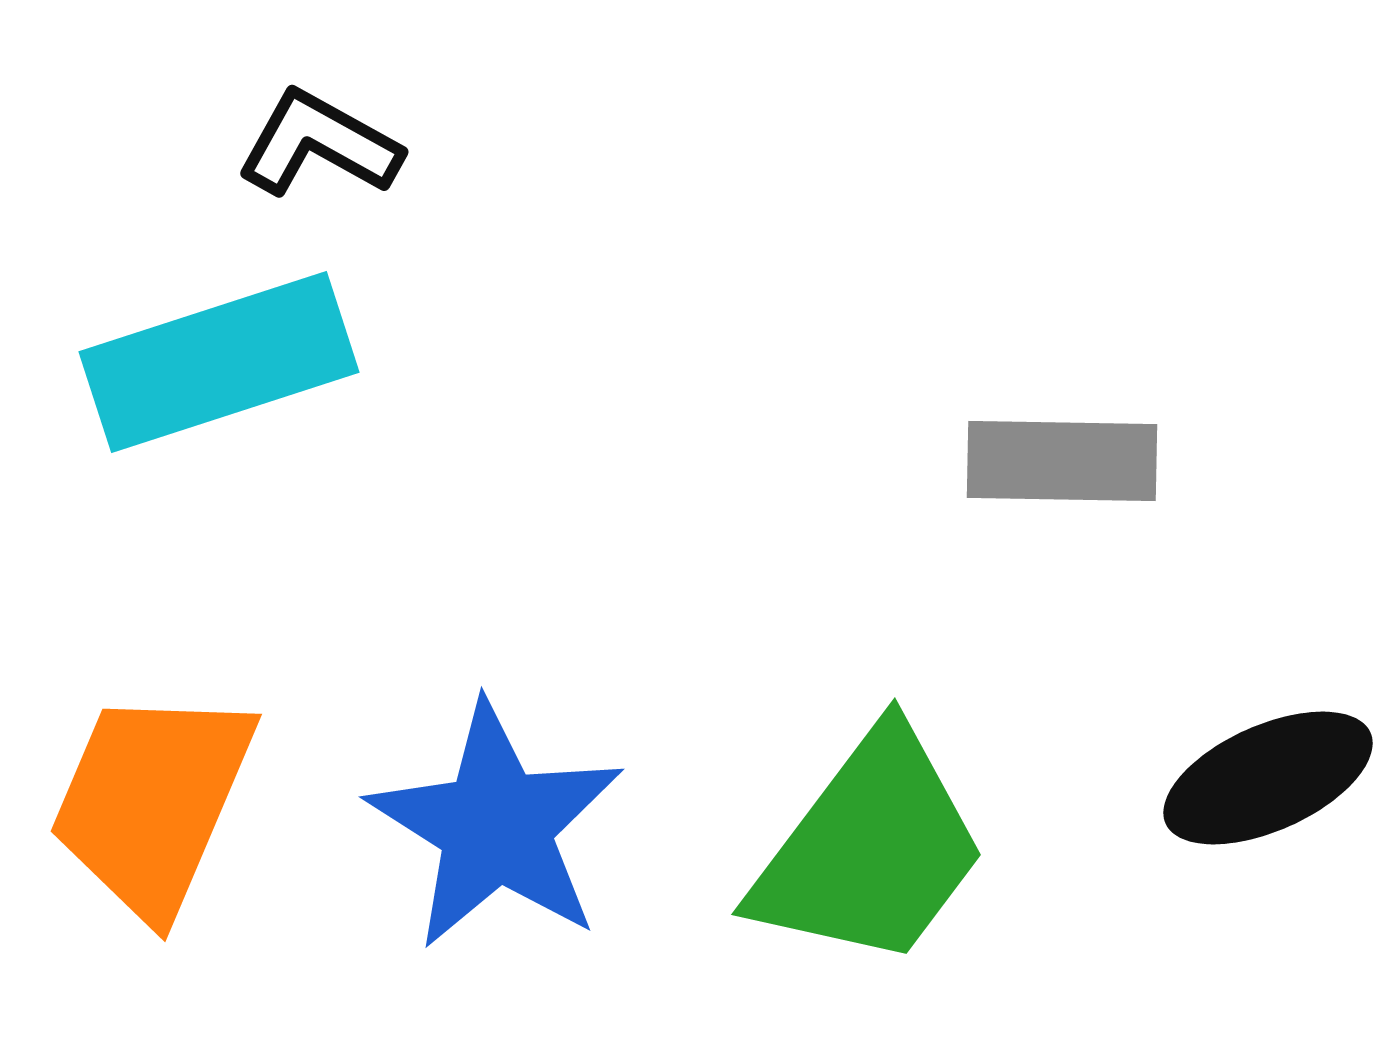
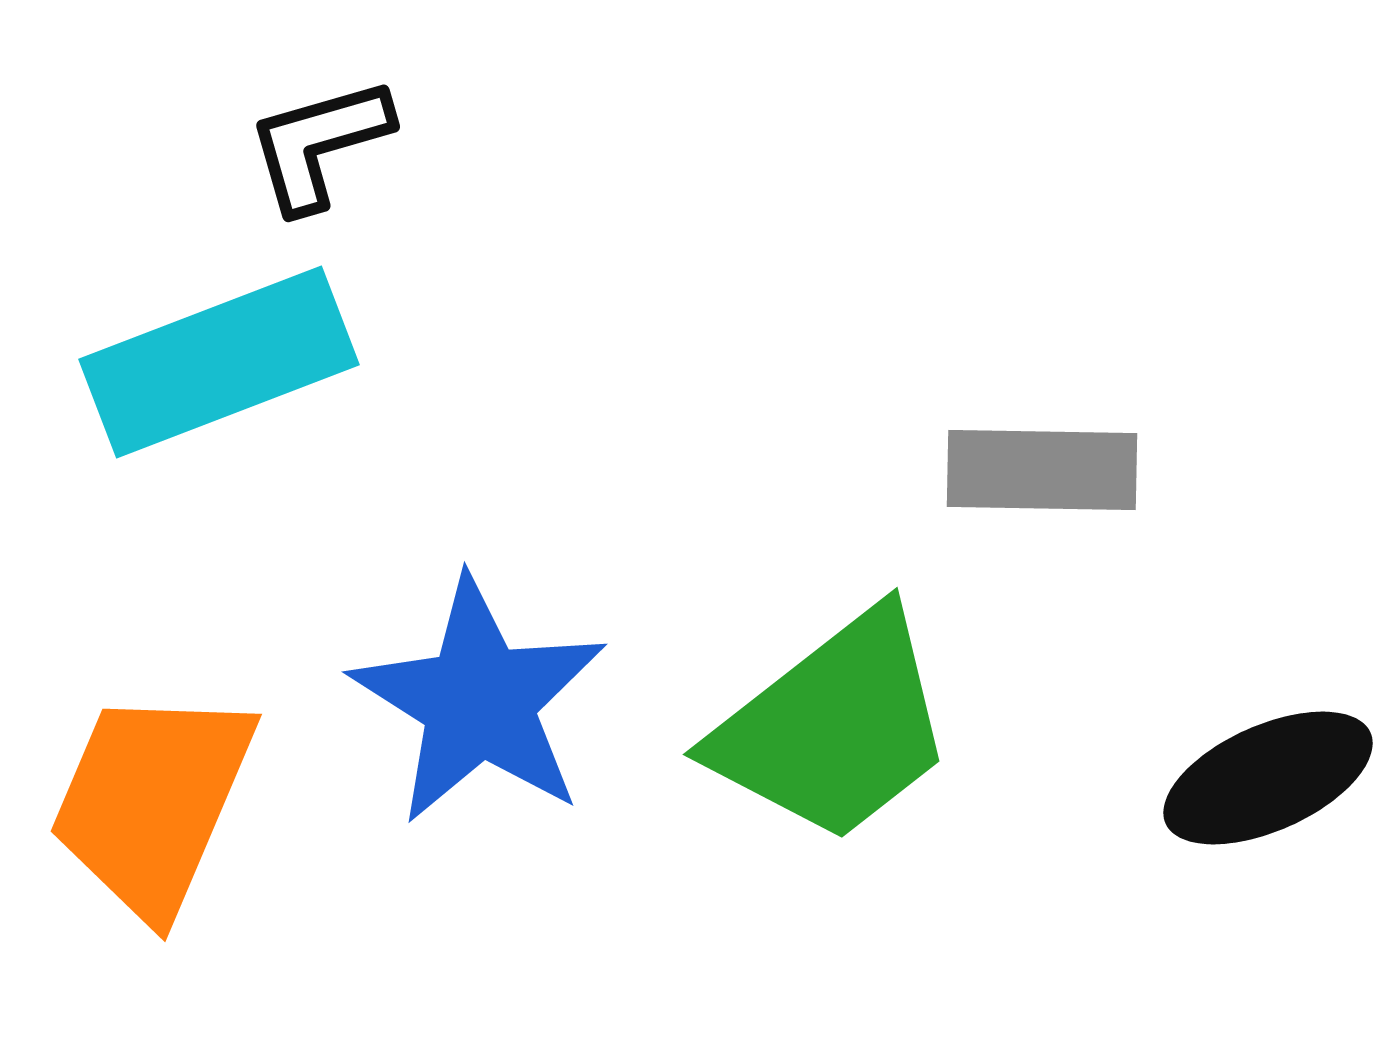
black L-shape: rotated 45 degrees counterclockwise
cyan rectangle: rotated 3 degrees counterclockwise
gray rectangle: moved 20 px left, 9 px down
blue star: moved 17 px left, 125 px up
green trapezoid: moved 36 px left, 122 px up; rotated 15 degrees clockwise
